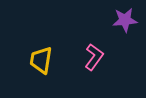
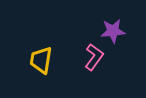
purple star: moved 12 px left, 11 px down
